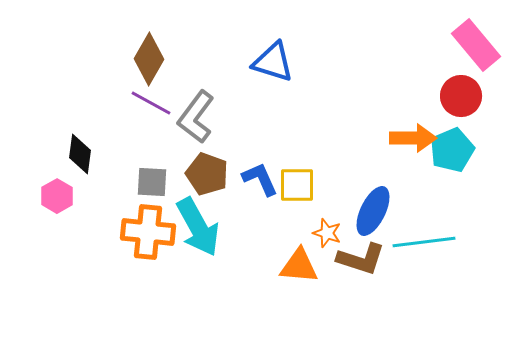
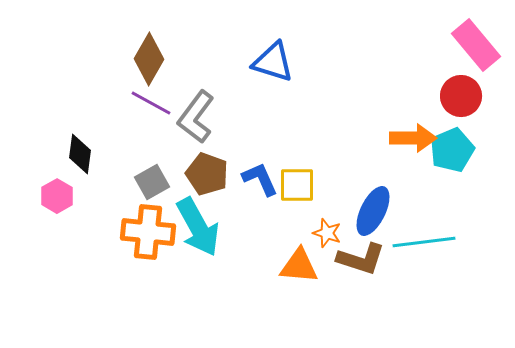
gray square: rotated 32 degrees counterclockwise
